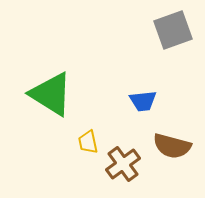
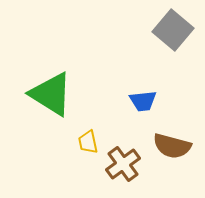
gray square: rotated 30 degrees counterclockwise
